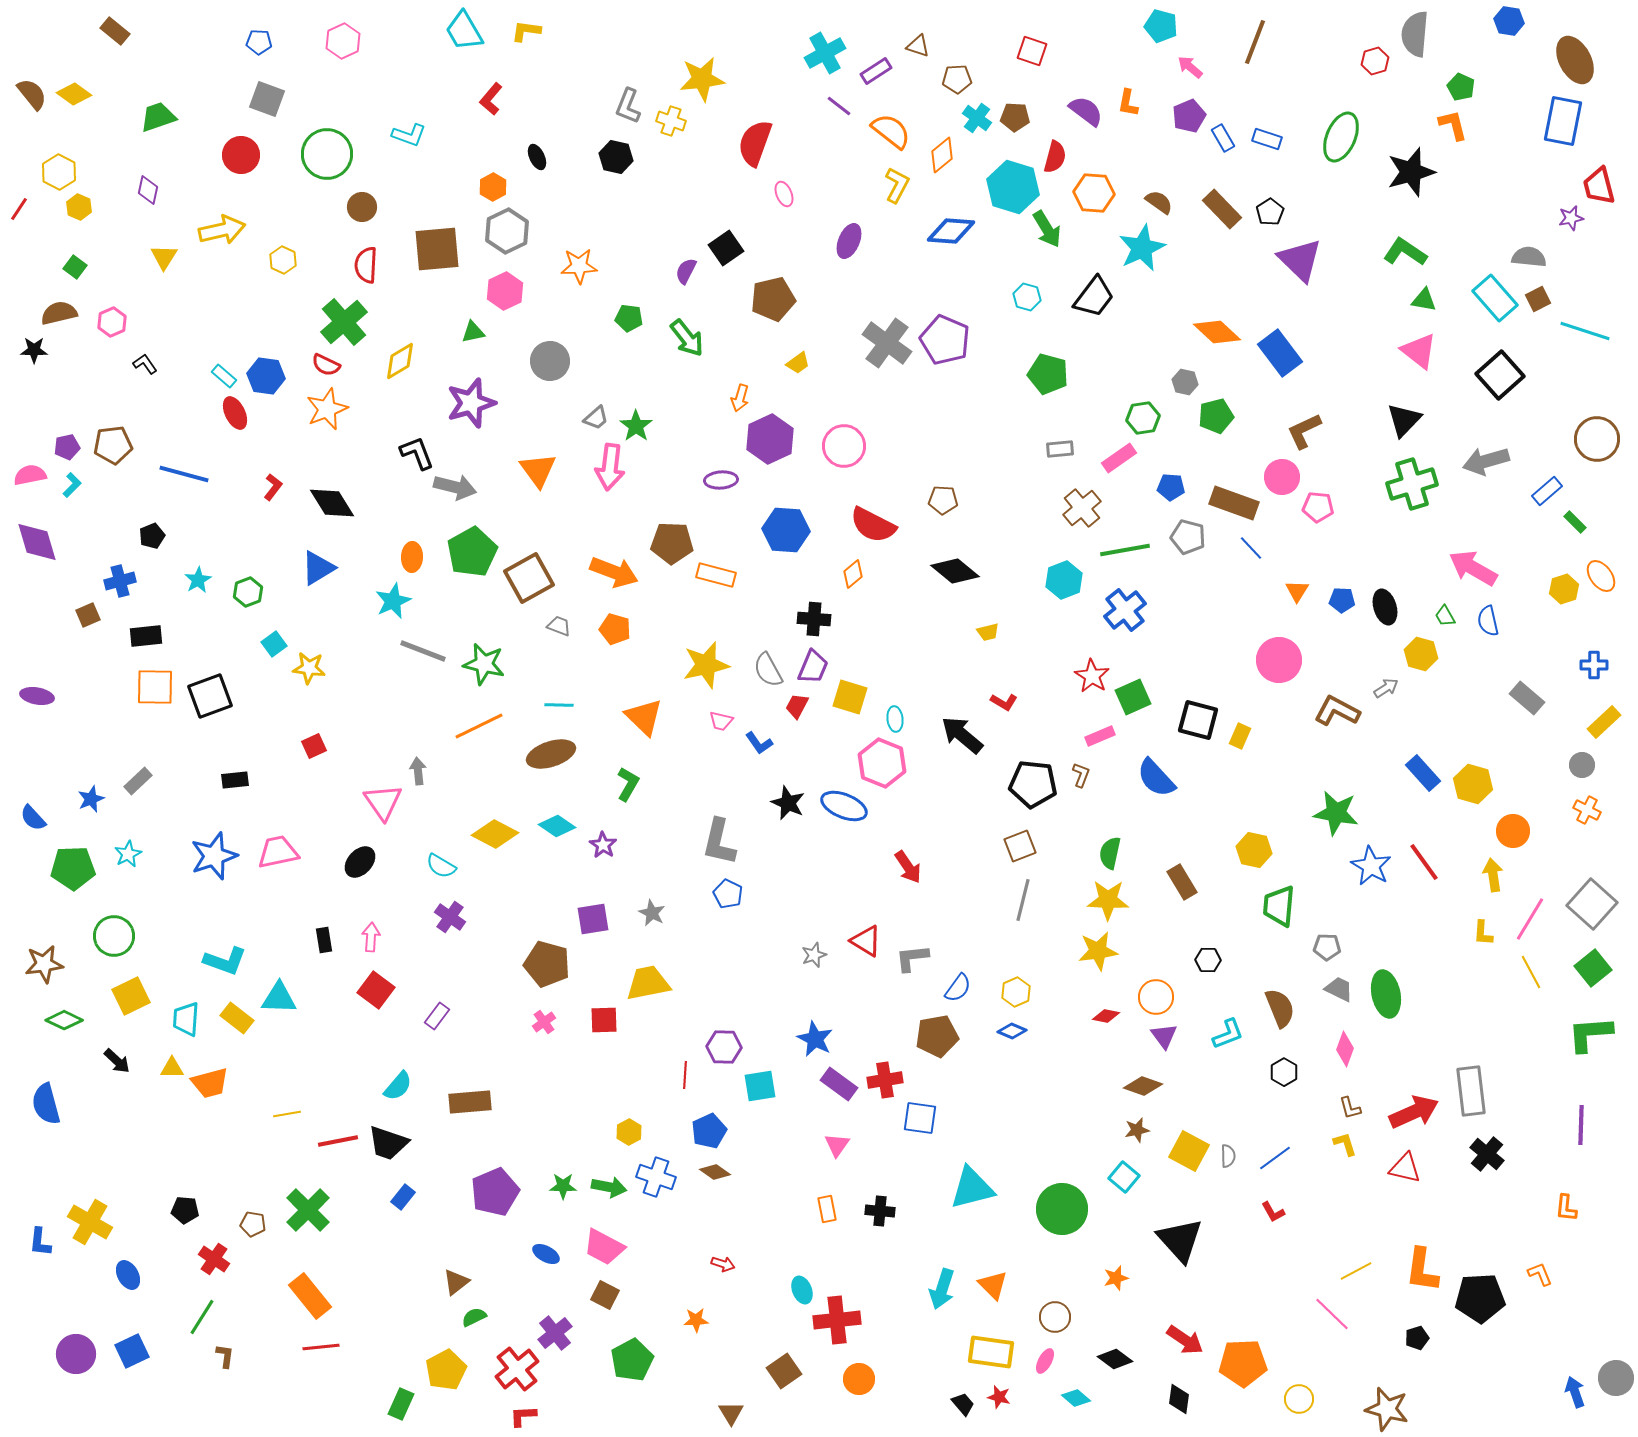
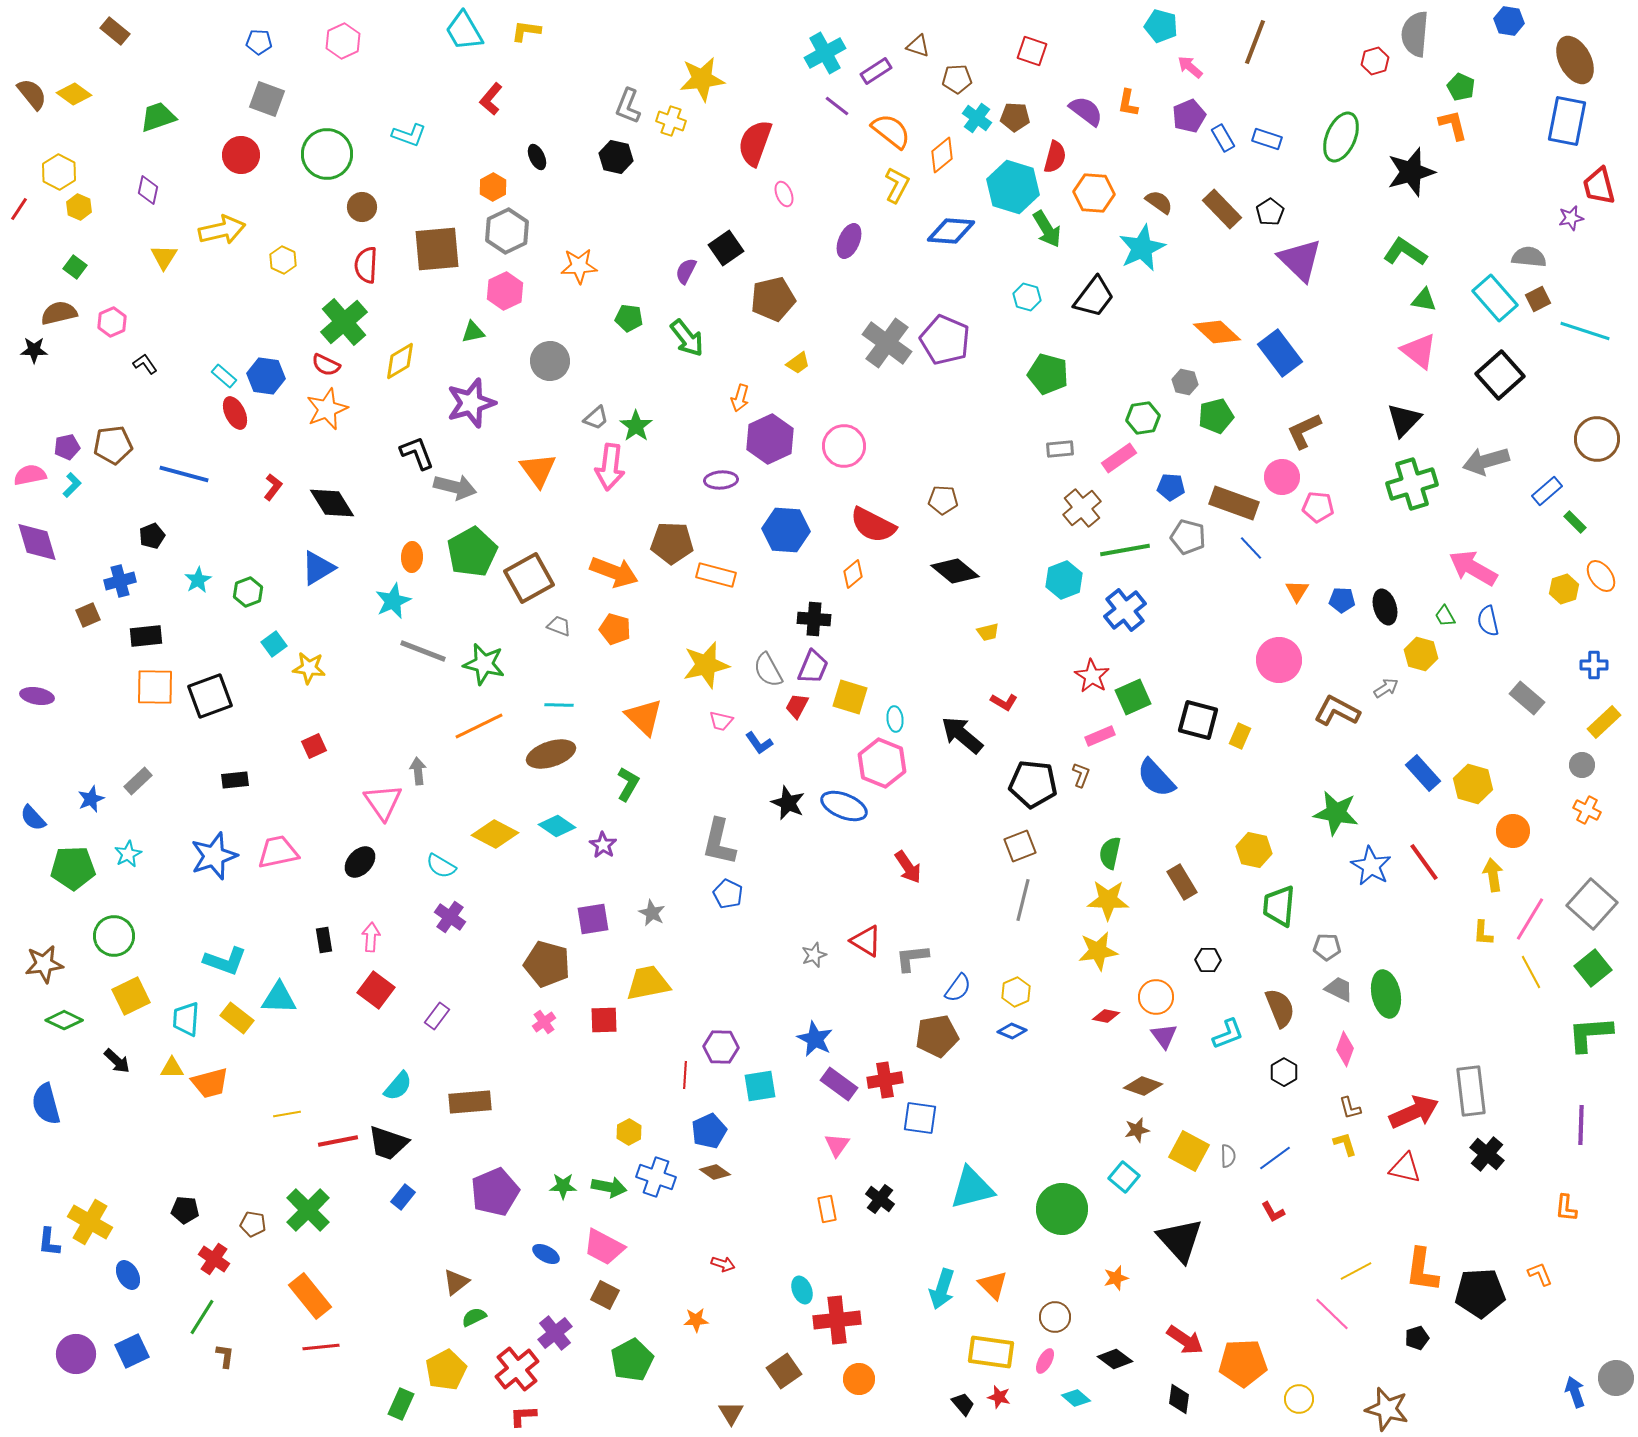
purple line at (839, 106): moved 2 px left
blue rectangle at (1563, 121): moved 4 px right
purple hexagon at (724, 1047): moved 3 px left
black cross at (880, 1211): moved 12 px up; rotated 32 degrees clockwise
blue L-shape at (40, 1242): moved 9 px right
black pentagon at (1480, 1298): moved 5 px up
